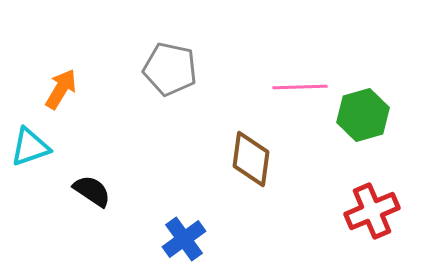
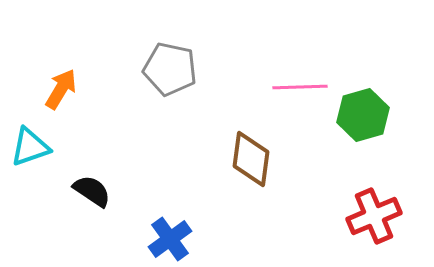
red cross: moved 2 px right, 5 px down
blue cross: moved 14 px left
